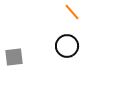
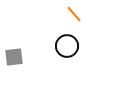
orange line: moved 2 px right, 2 px down
